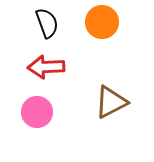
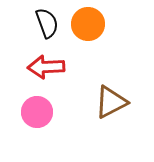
orange circle: moved 14 px left, 2 px down
